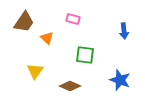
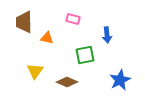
brown trapezoid: rotated 145 degrees clockwise
blue arrow: moved 17 px left, 4 px down
orange triangle: rotated 32 degrees counterclockwise
green square: rotated 18 degrees counterclockwise
blue star: rotated 25 degrees clockwise
brown diamond: moved 3 px left, 4 px up
